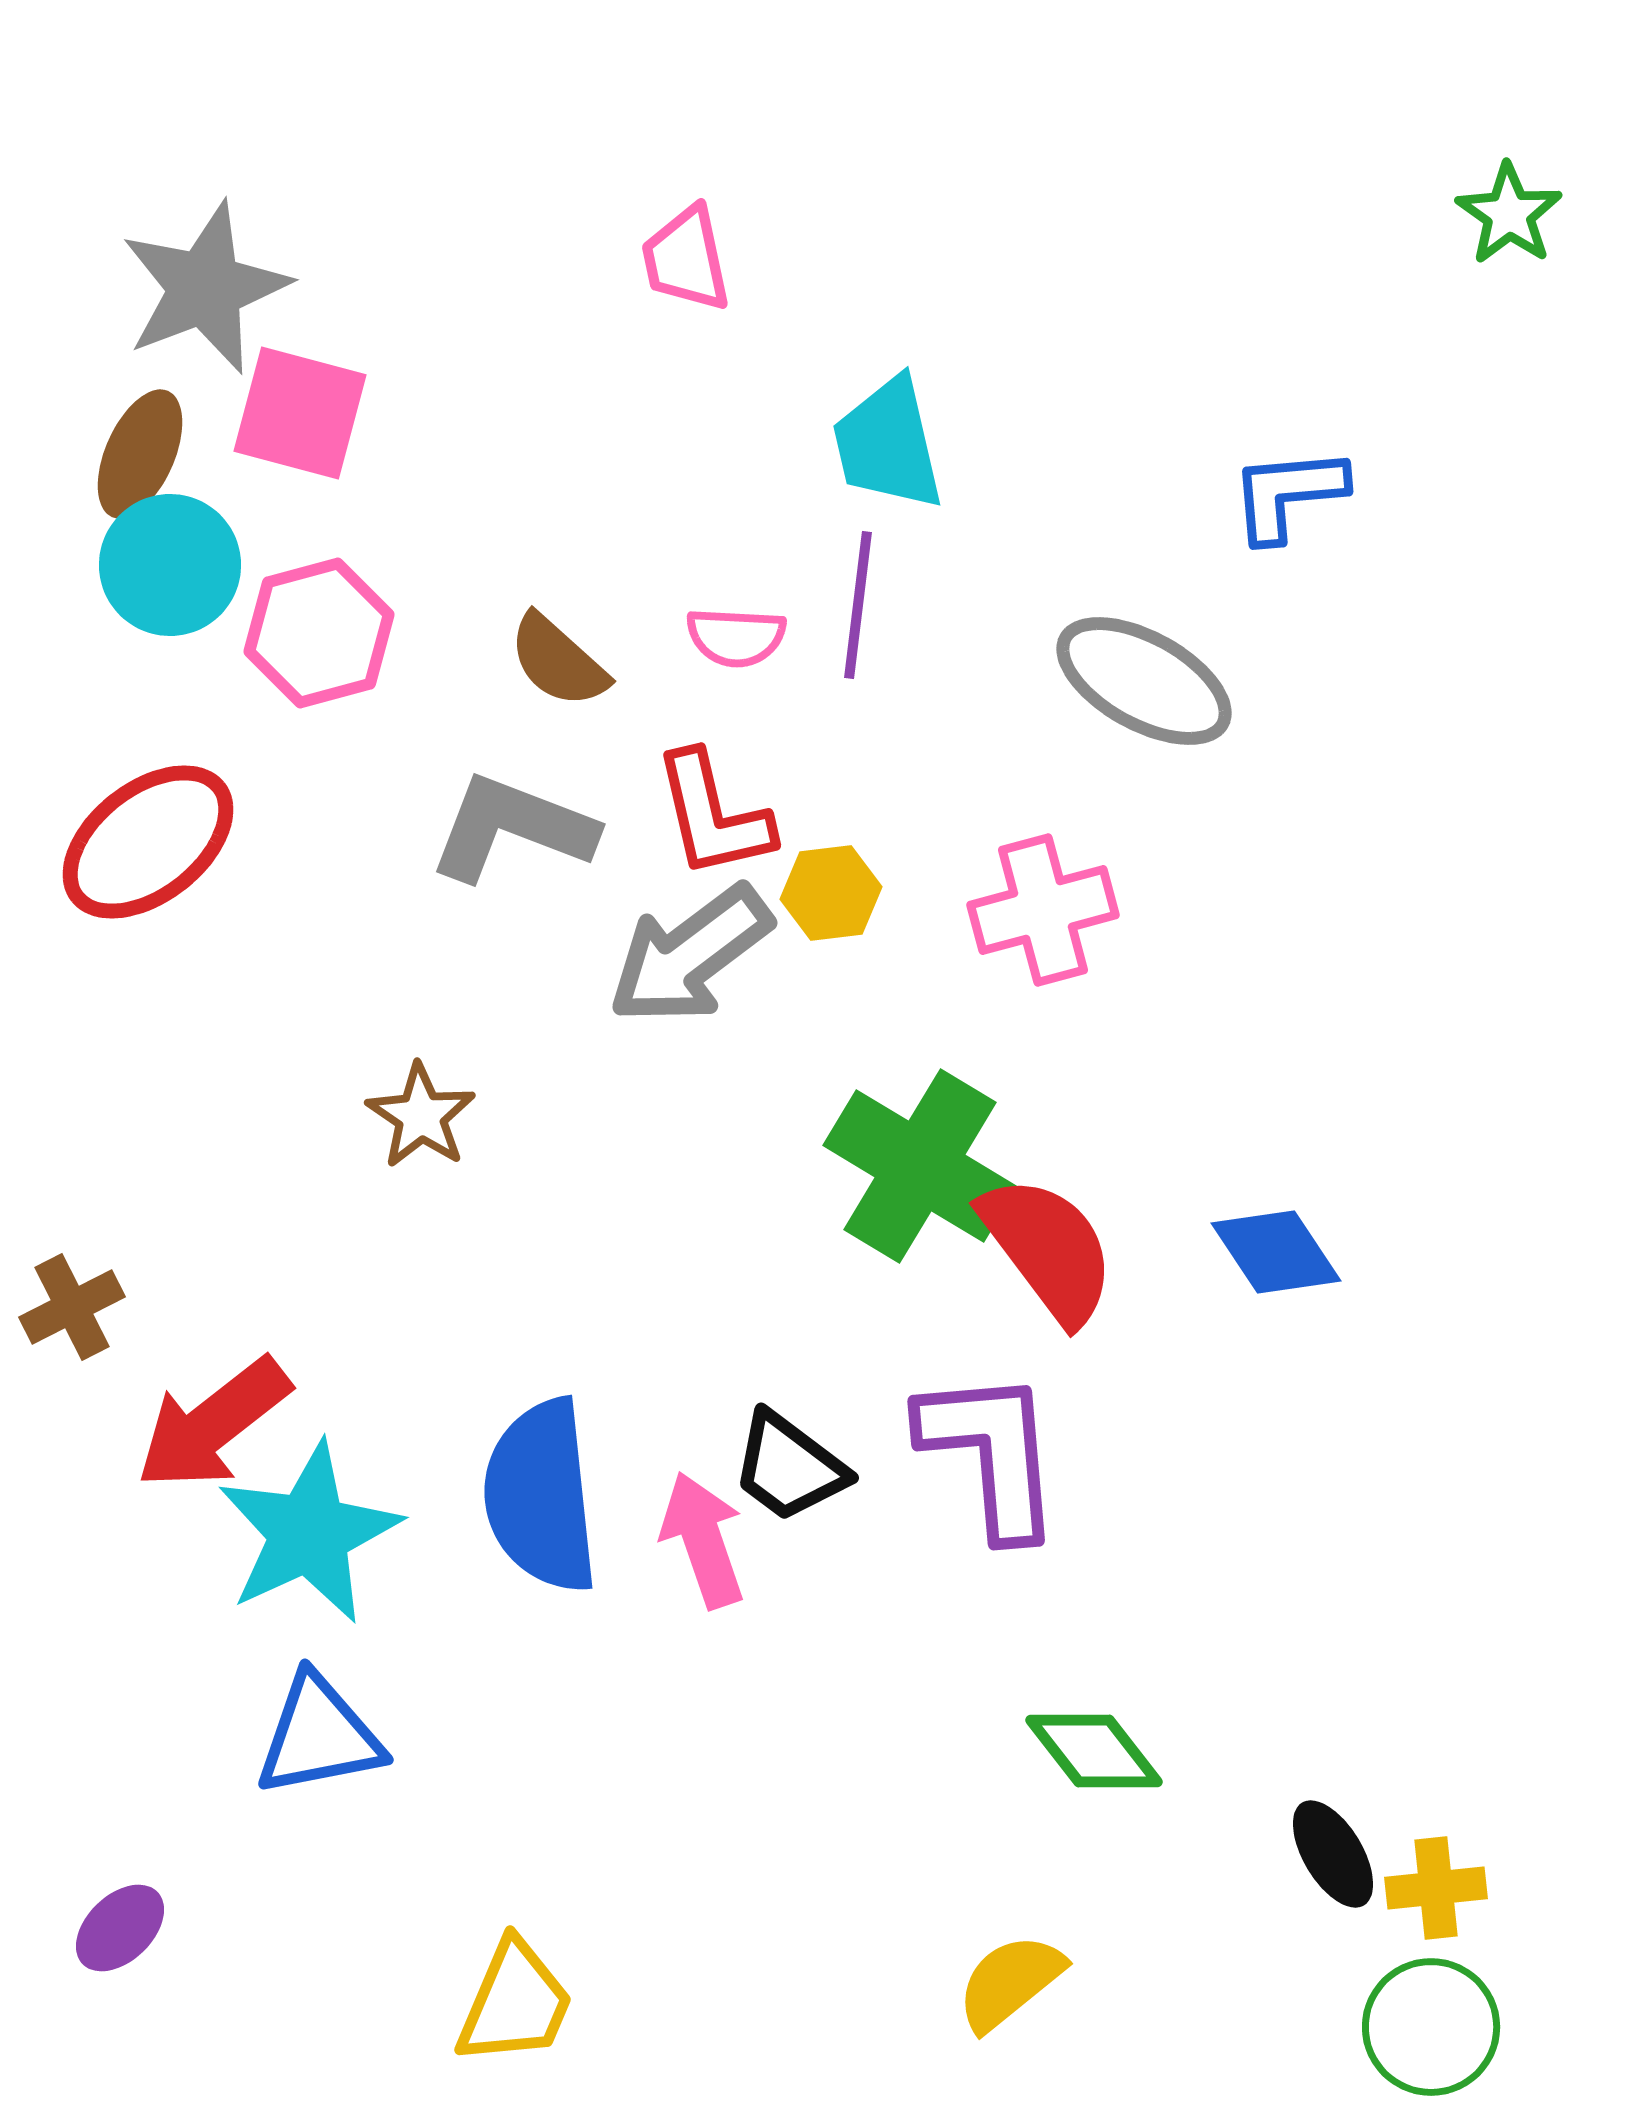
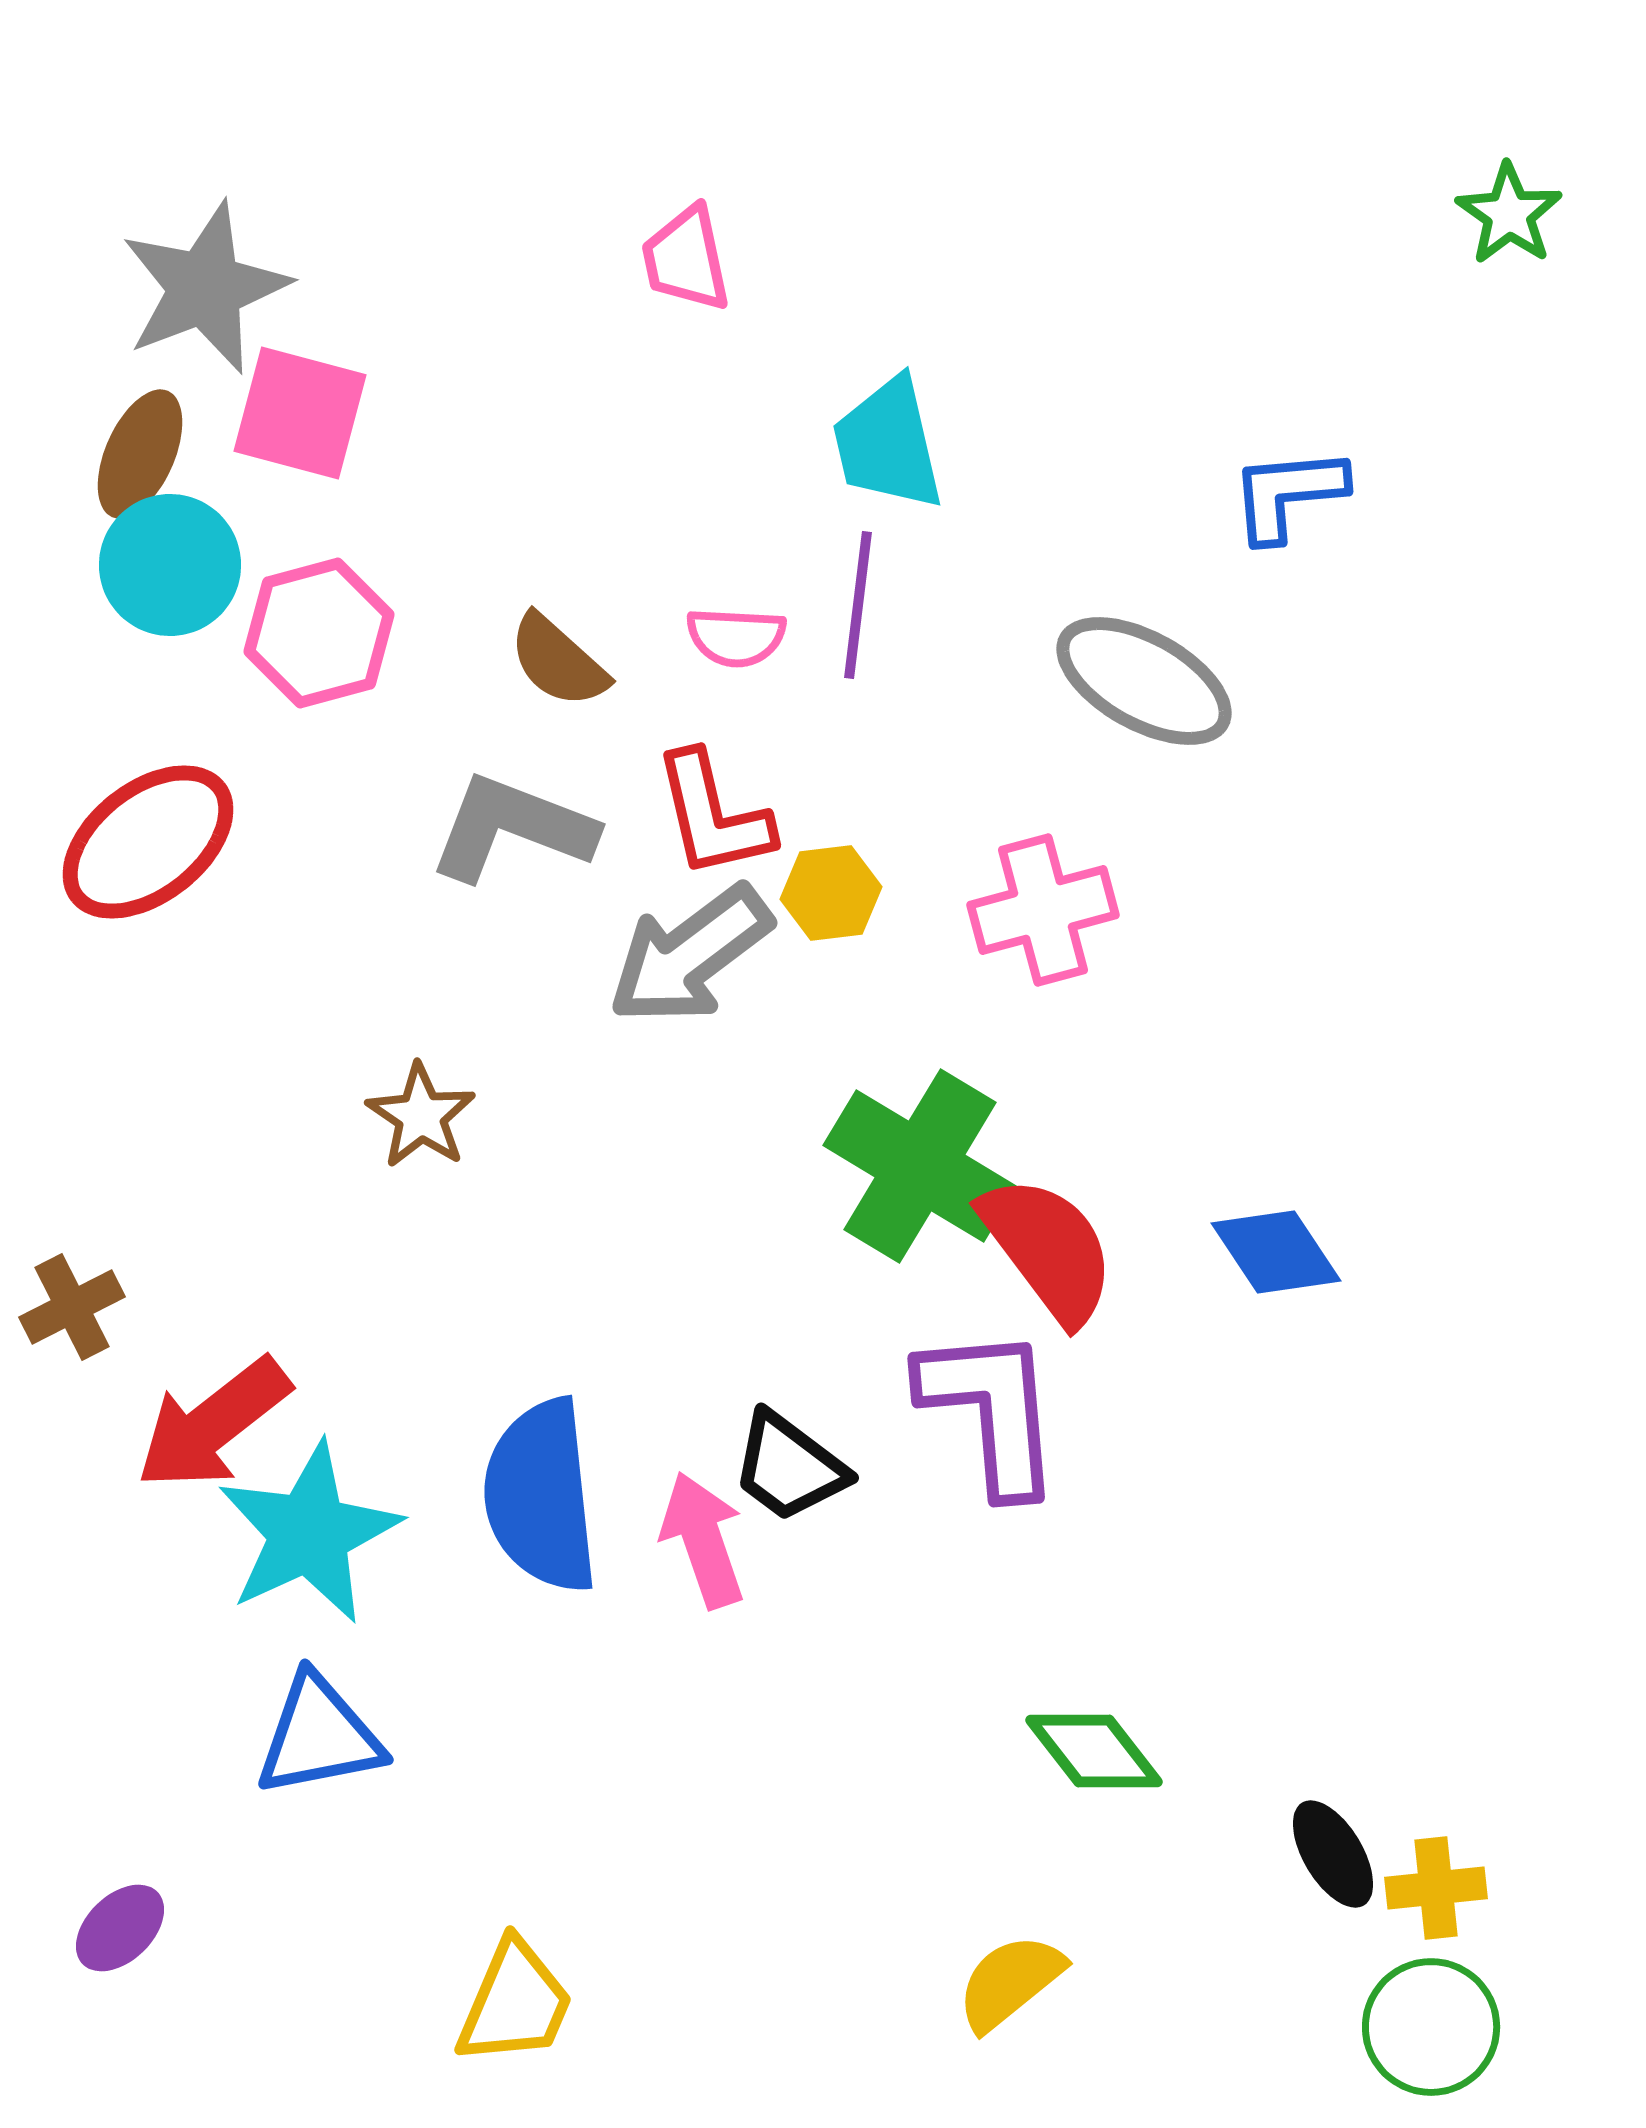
purple L-shape: moved 43 px up
